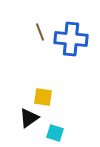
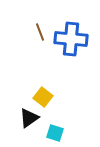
yellow square: rotated 30 degrees clockwise
